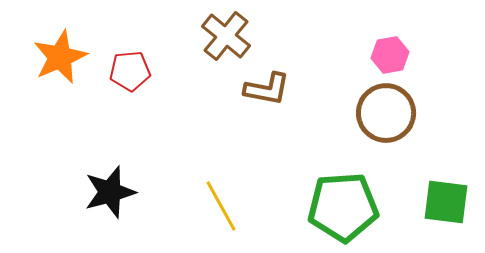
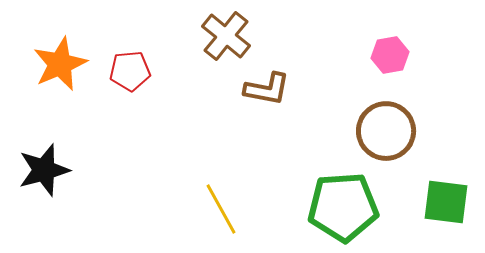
orange star: moved 7 px down
brown circle: moved 18 px down
black star: moved 66 px left, 22 px up
yellow line: moved 3 px down
